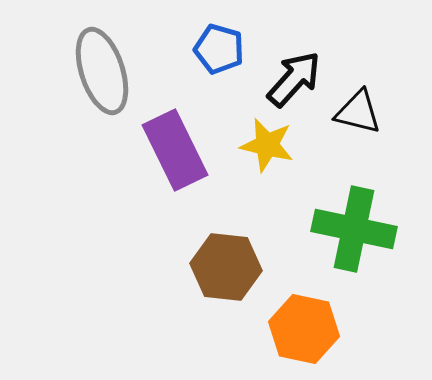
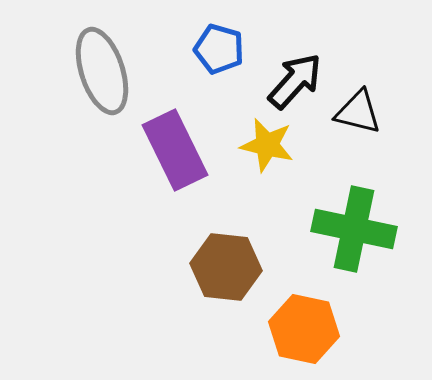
black arrow: moved 1 px right, 2 px down
